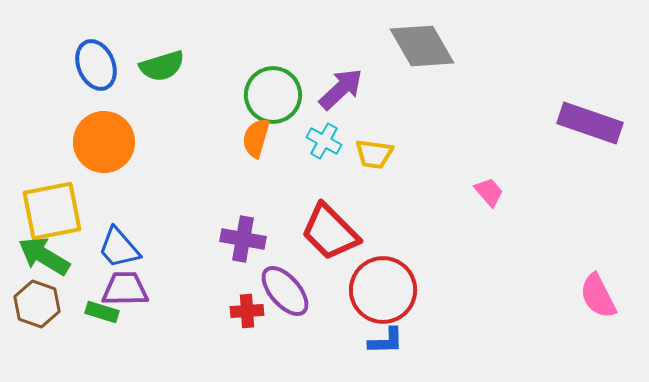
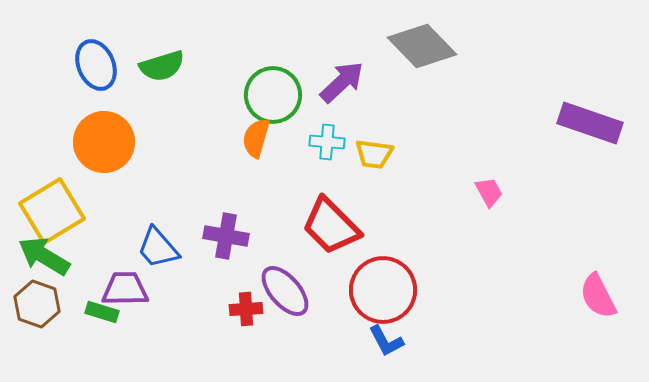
gray diamond: rotated 14 degrees counterclockwise
purple arrow: moved 1 px right, 7 px up
cyan cross: moved 3 px right, 1 px down; rotated 24 degrees counterclockwise
pink trapezoid: rotated 12 degrees clockwise
yellow square: rotated 20 degrees counterclockwise
red trapezoid: moved 1 px right, 6 px up
purple cross: moved 17 px left, 3 px up
blue trapezoid: moved 39 px right
red cross: moved 1 px left, 2 px up
blue L-shape: rotated 63 degrees clockwise
